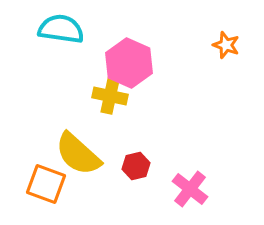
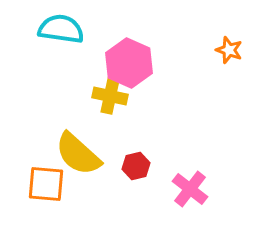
orange star: moved 3 px right, 5 px down
orange square: rotated 15 degrees counterclockwise
